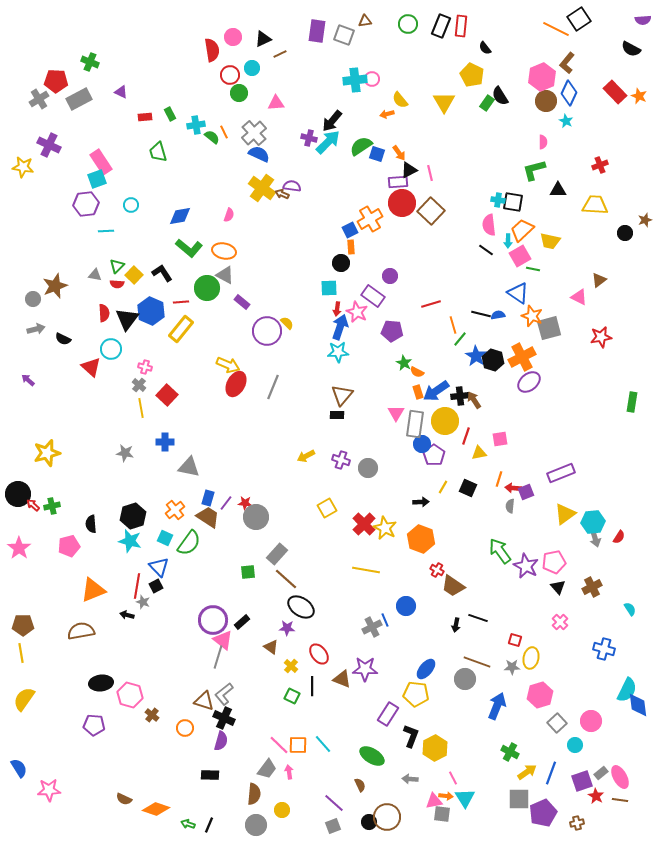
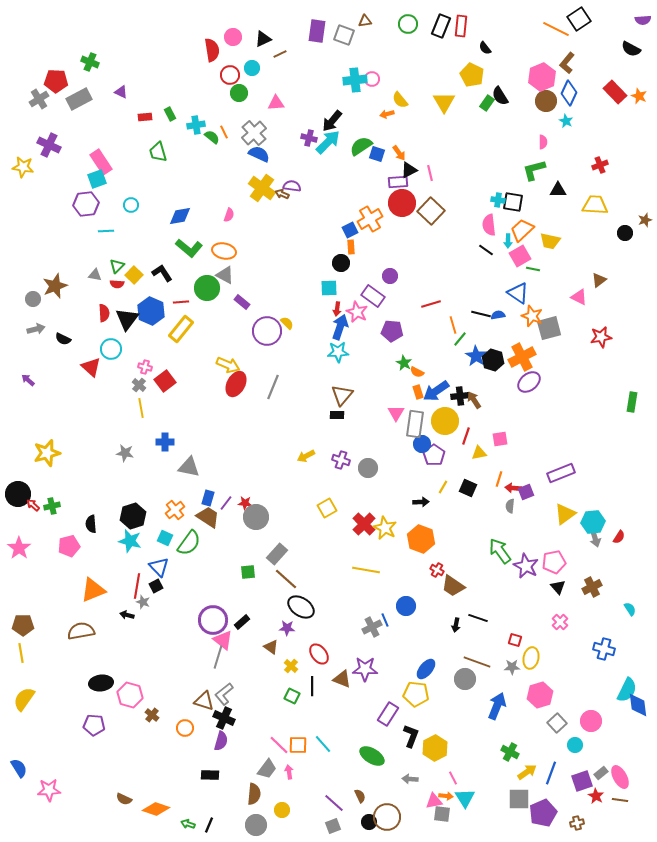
red square at (167, 395): moved 2 px left, 14 px up; rotated 10 degrees clockwise
brown semicircle at (360, 785): moved 11 px down
